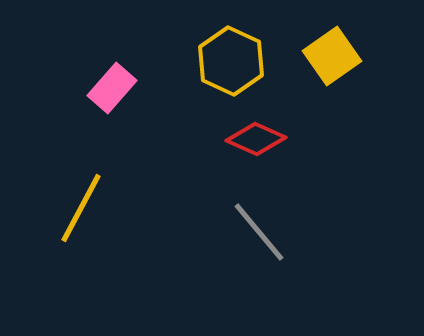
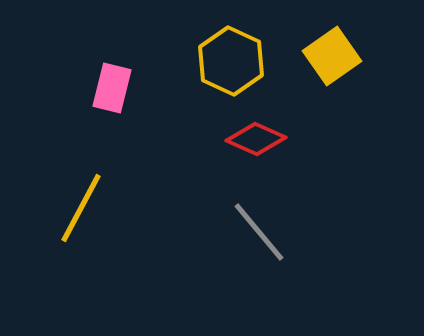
pink rectangle: rotated 27 degrees counterclockwise
